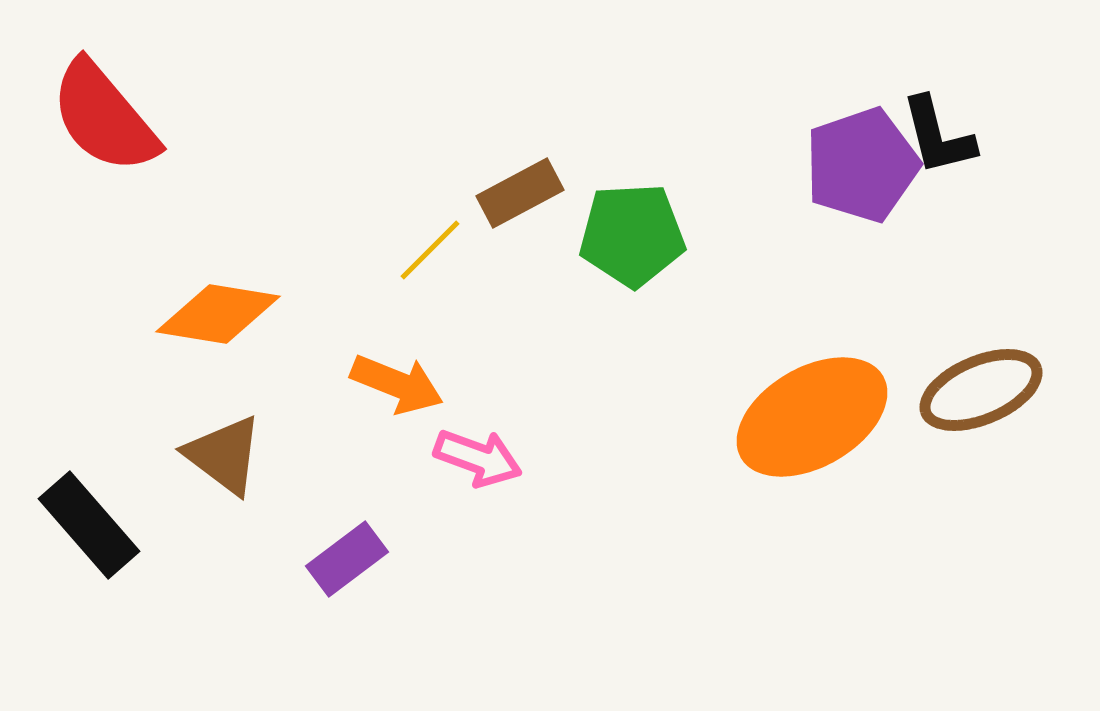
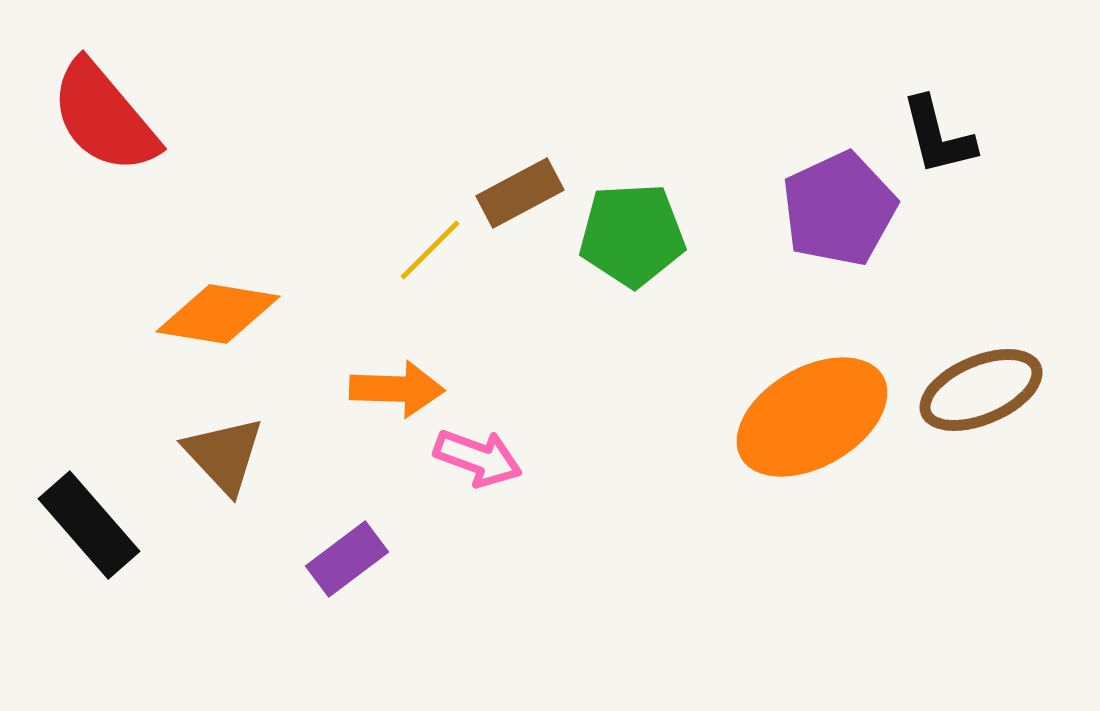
purple pentagon: moved 23 px left, 44 px down; rotated 6 degrees counterclockwise
orange arrow: moved 5 px down; rotated 20 degrees counterclockwise
brown triangle: rotated 10 degrees clockwise
